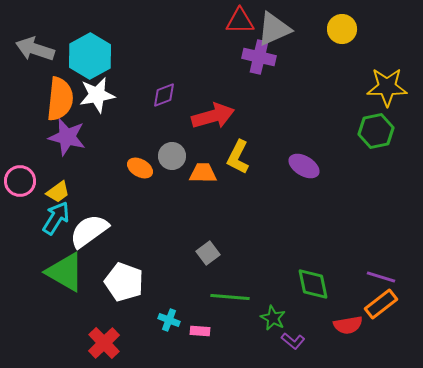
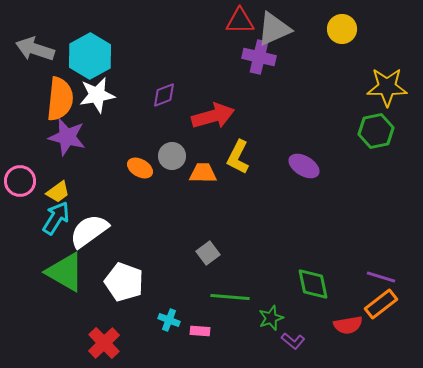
green star: moved 2 px left; rotated 25 degrees clockwise
